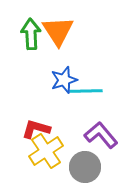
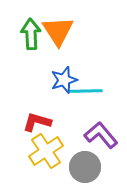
red L-shape: moved 1 px right, 7 px up
